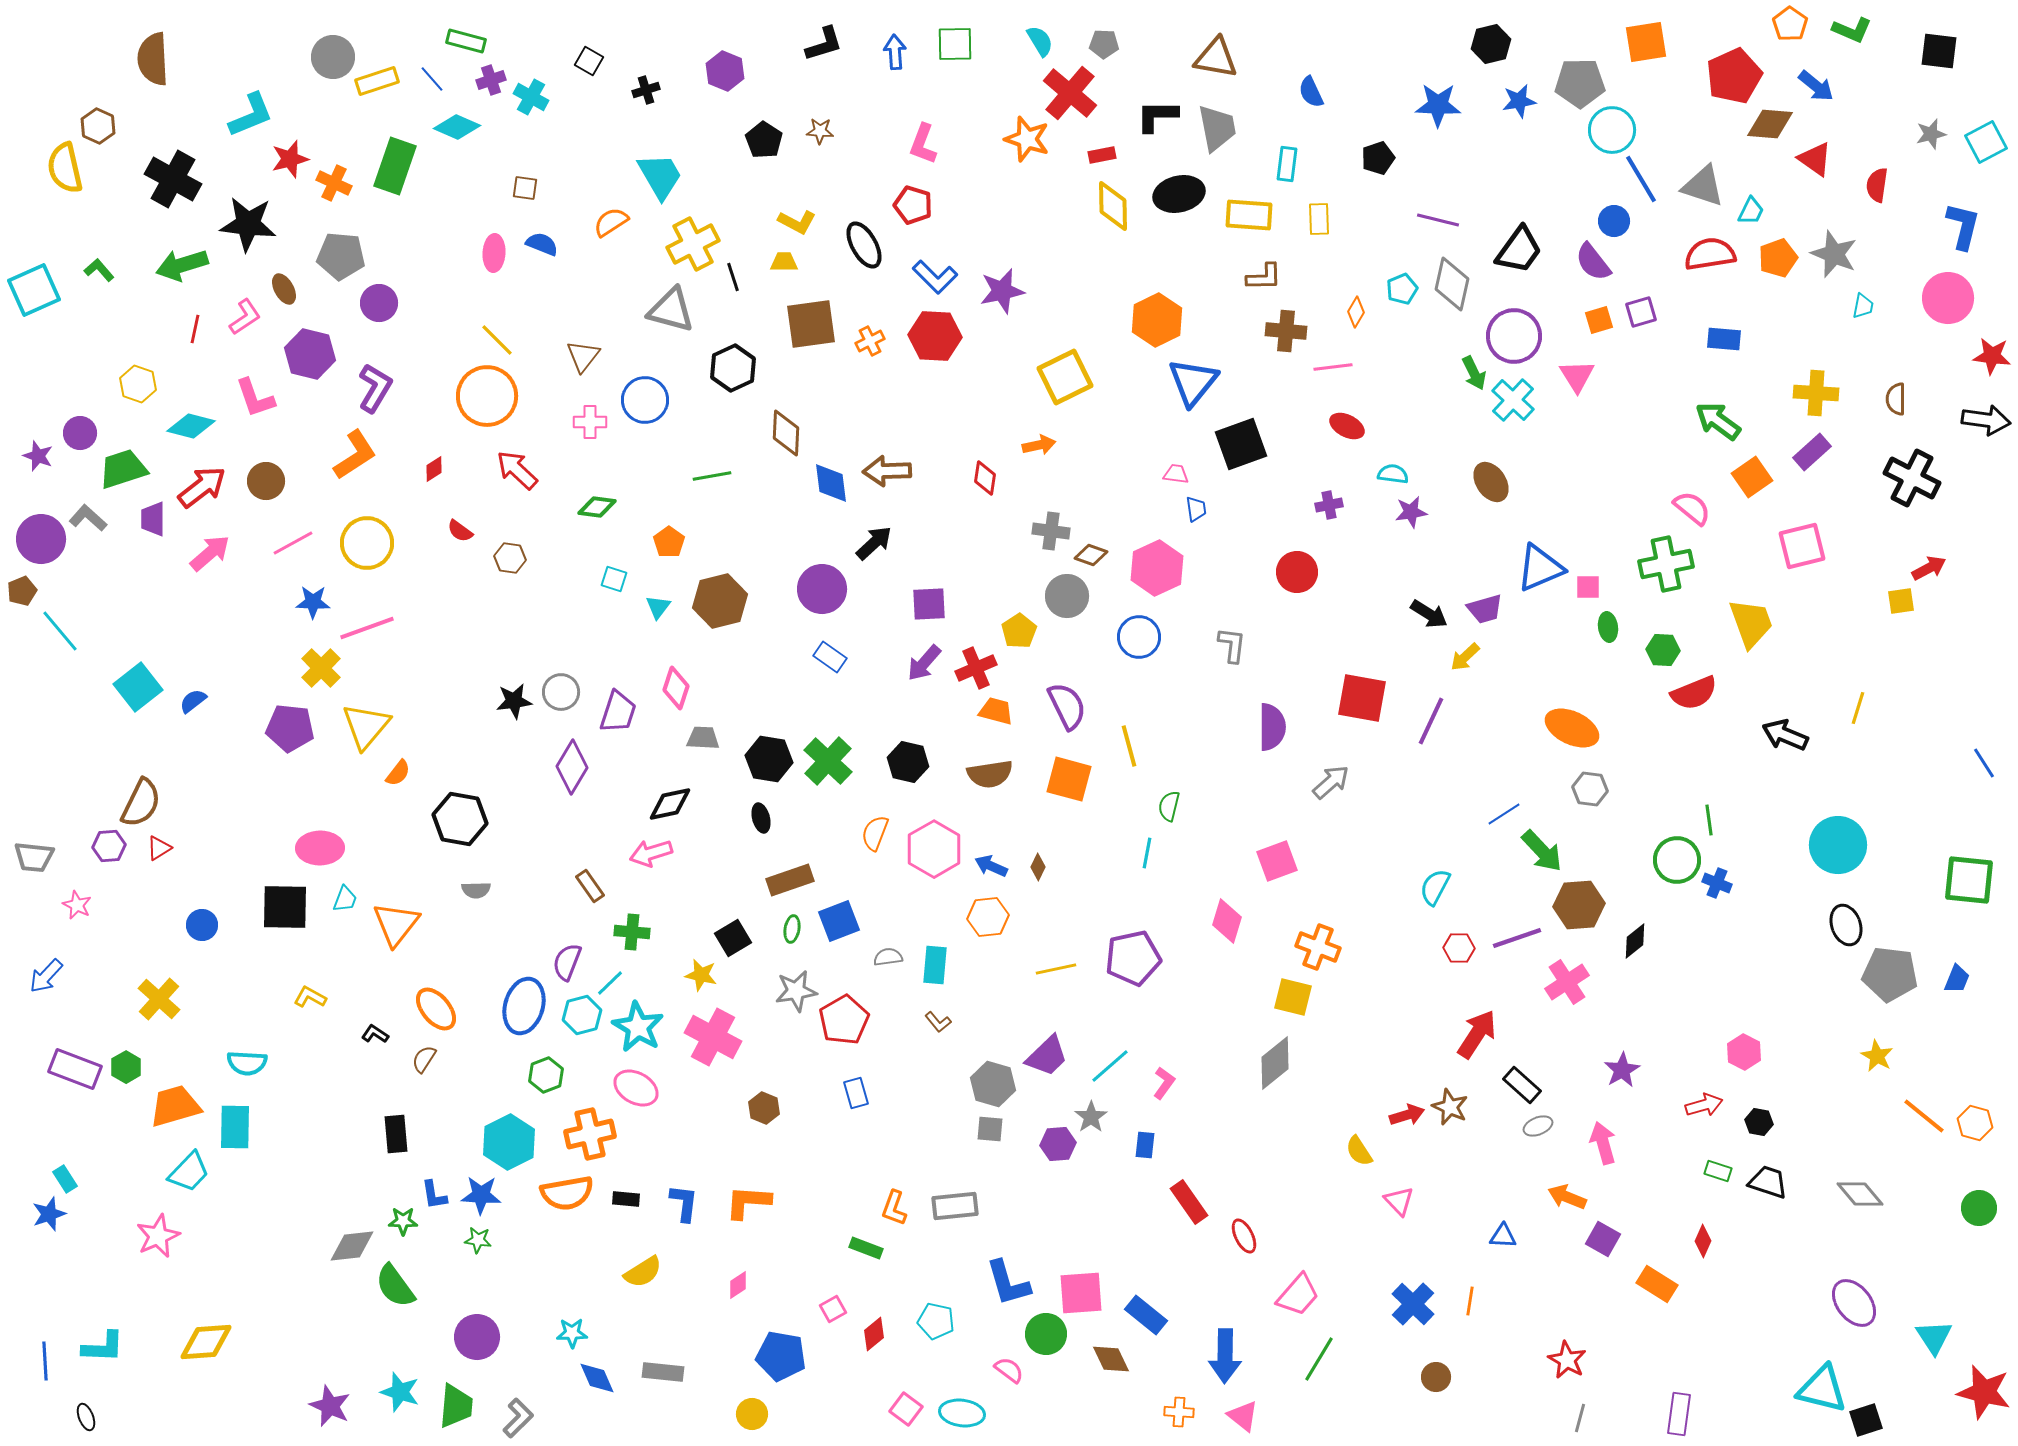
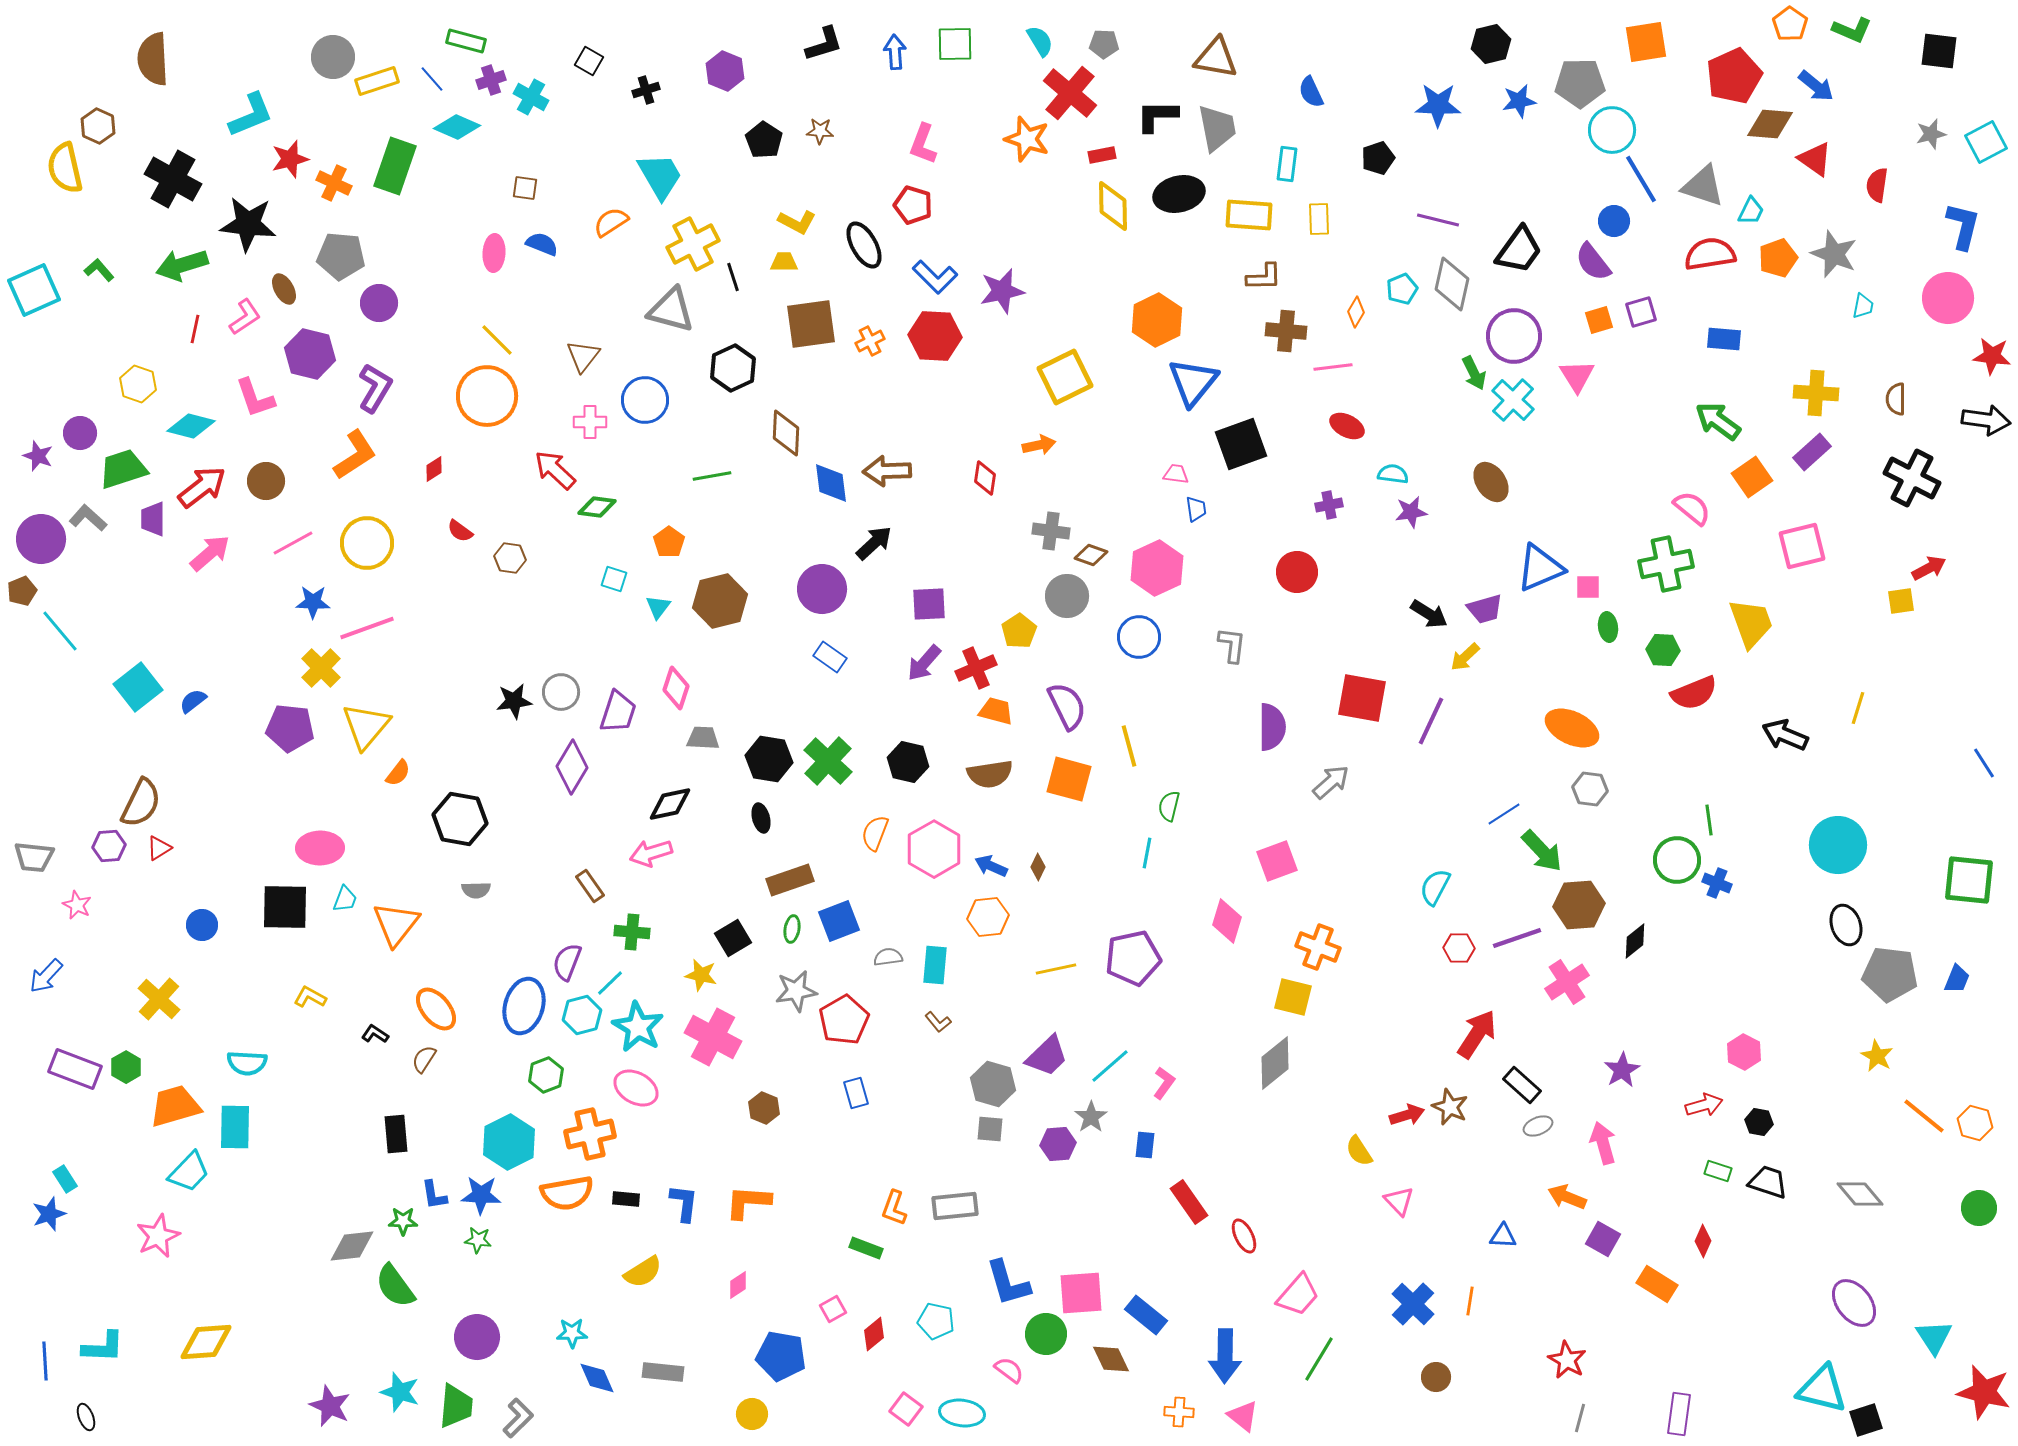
red arrow at (517, 470): moved 38 px right
